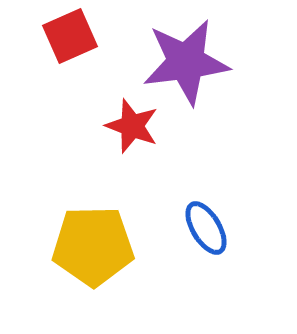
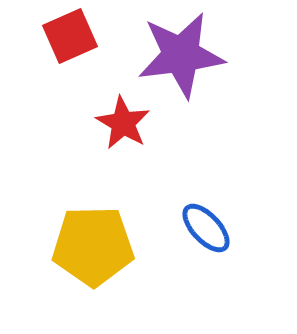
purple star: moved 5 px left, 7 px up
red star: moved 9 px left, 3 px up; rotated 10 degrees clockwise
blue ellipse: rotated 12 degrees counterclockwise
